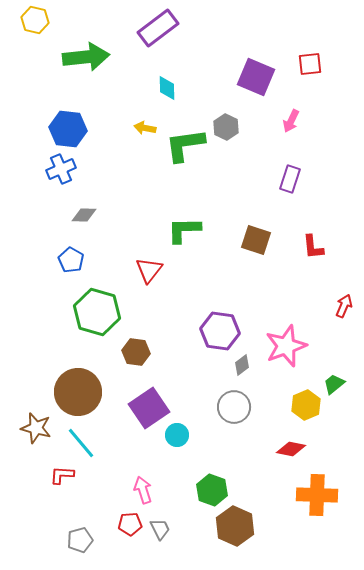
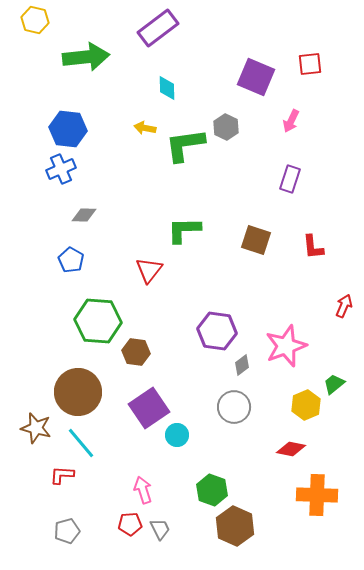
green hexagon at (97, 312): moved 1 px right, 9 px down; rotated 12 degrees counterclockwise
purple hexagon at (220, 331): moved 3 px left
gray pentagon at (80, 540): moved 13 px left, 9 px up
